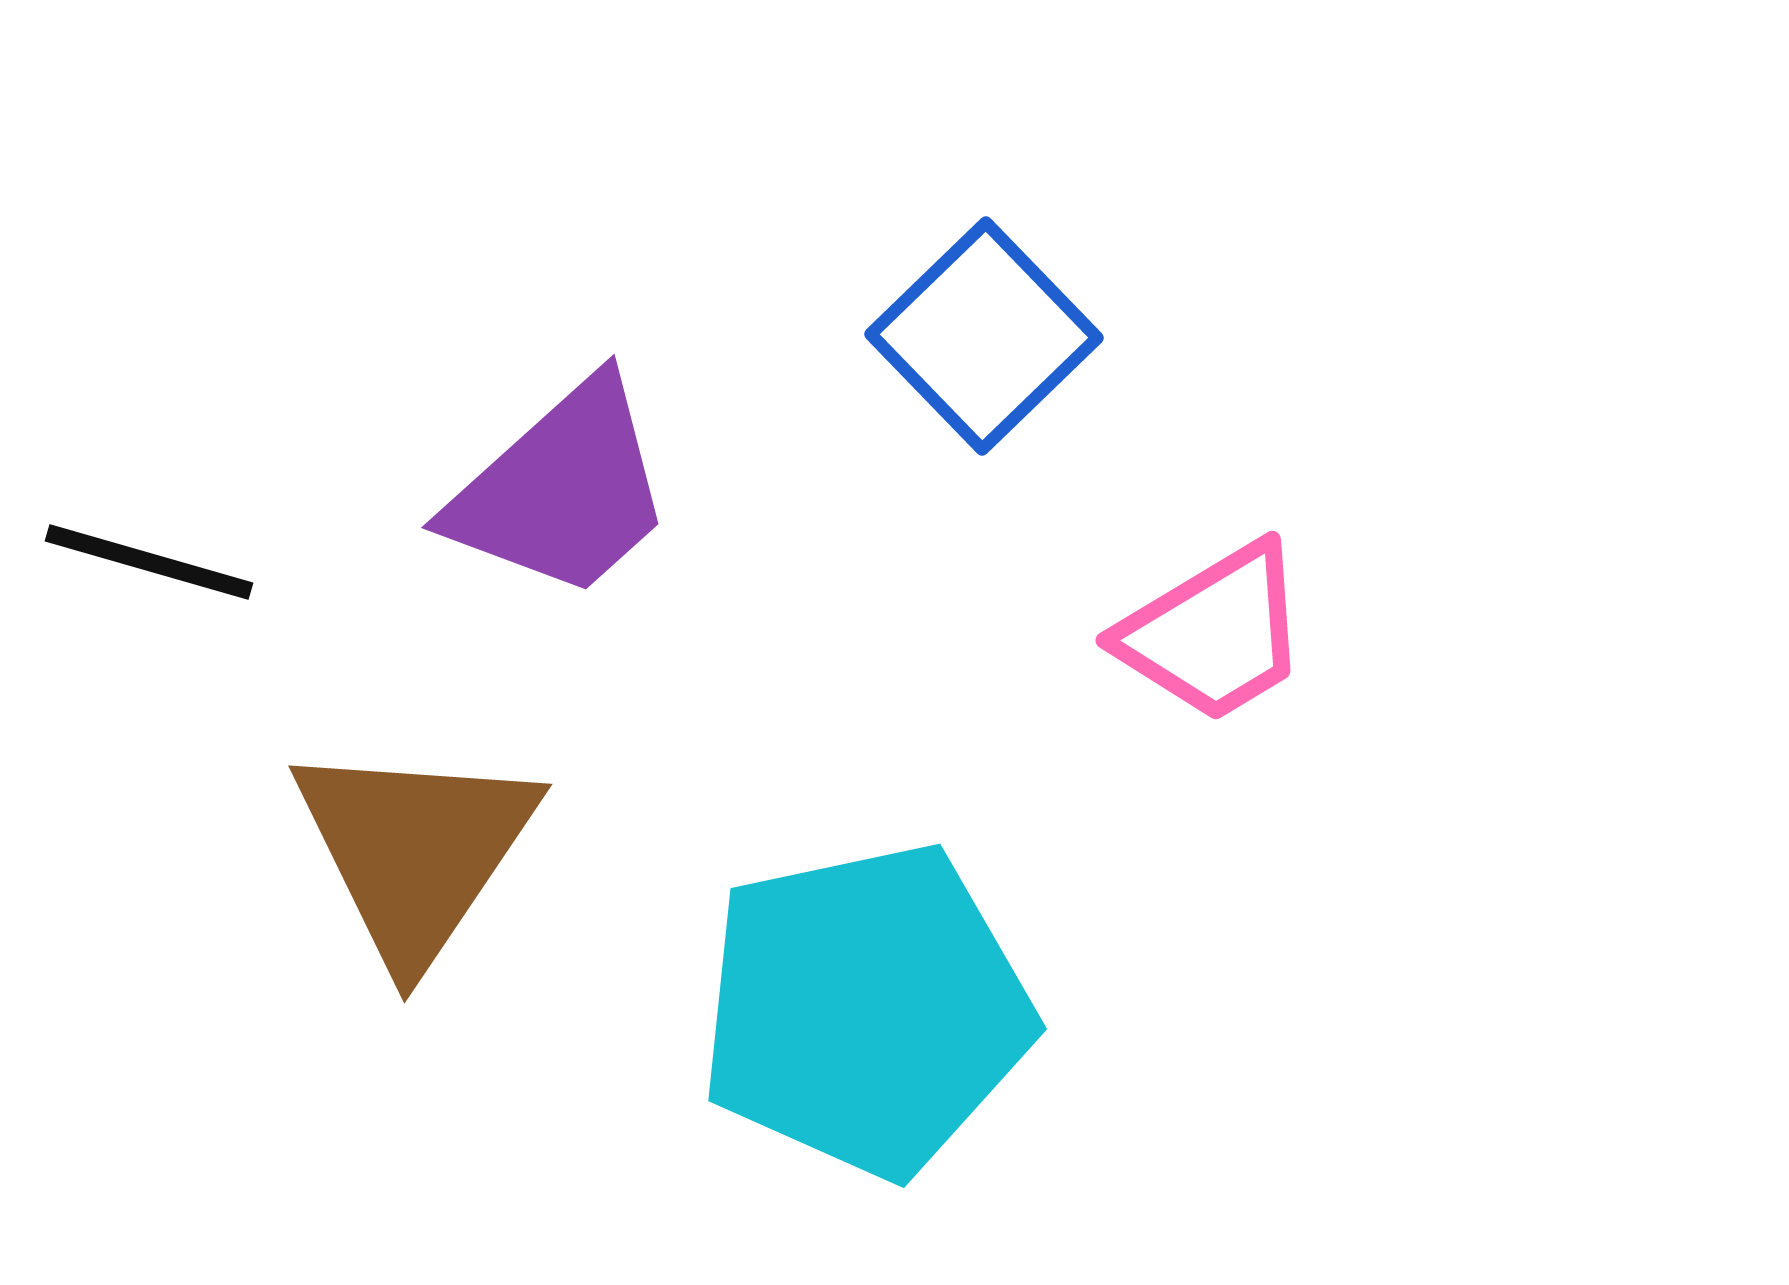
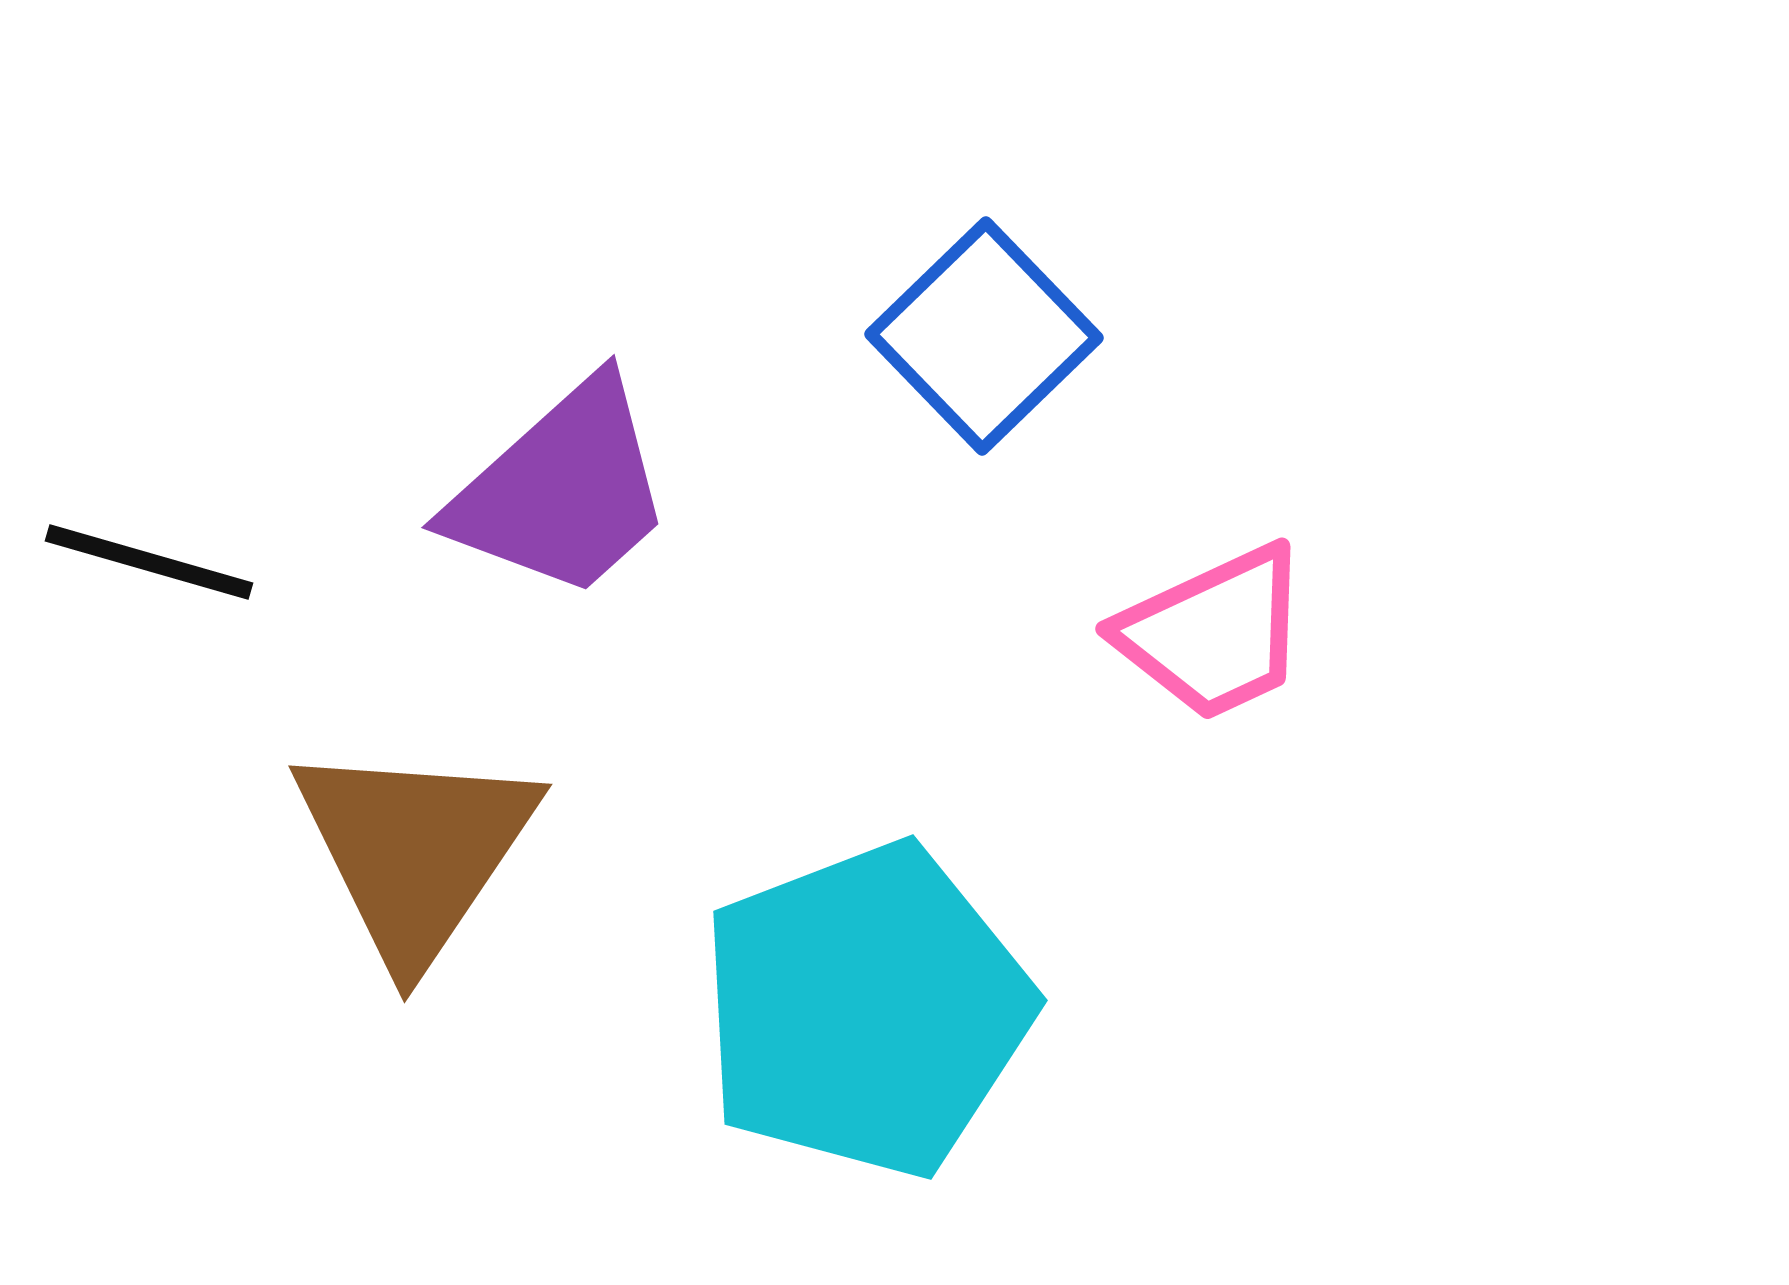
pink trapezoid: rotated 6 degrees clockwise
cyan pentagon: rotated 9 degrees counterclockwise
